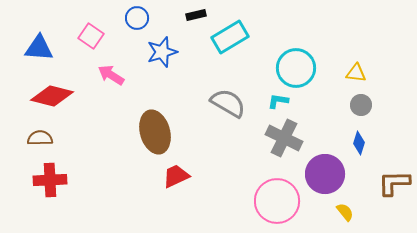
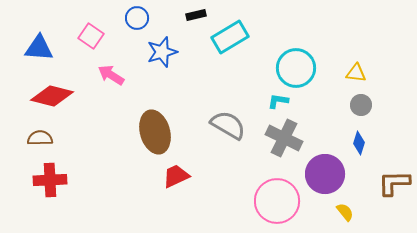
gray semicircle: moved 22 px down
